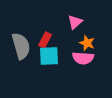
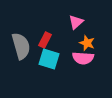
pink triangle: moved 1 px right
cyan square: moved 3 px down; rotated 20 degrees clockwise
